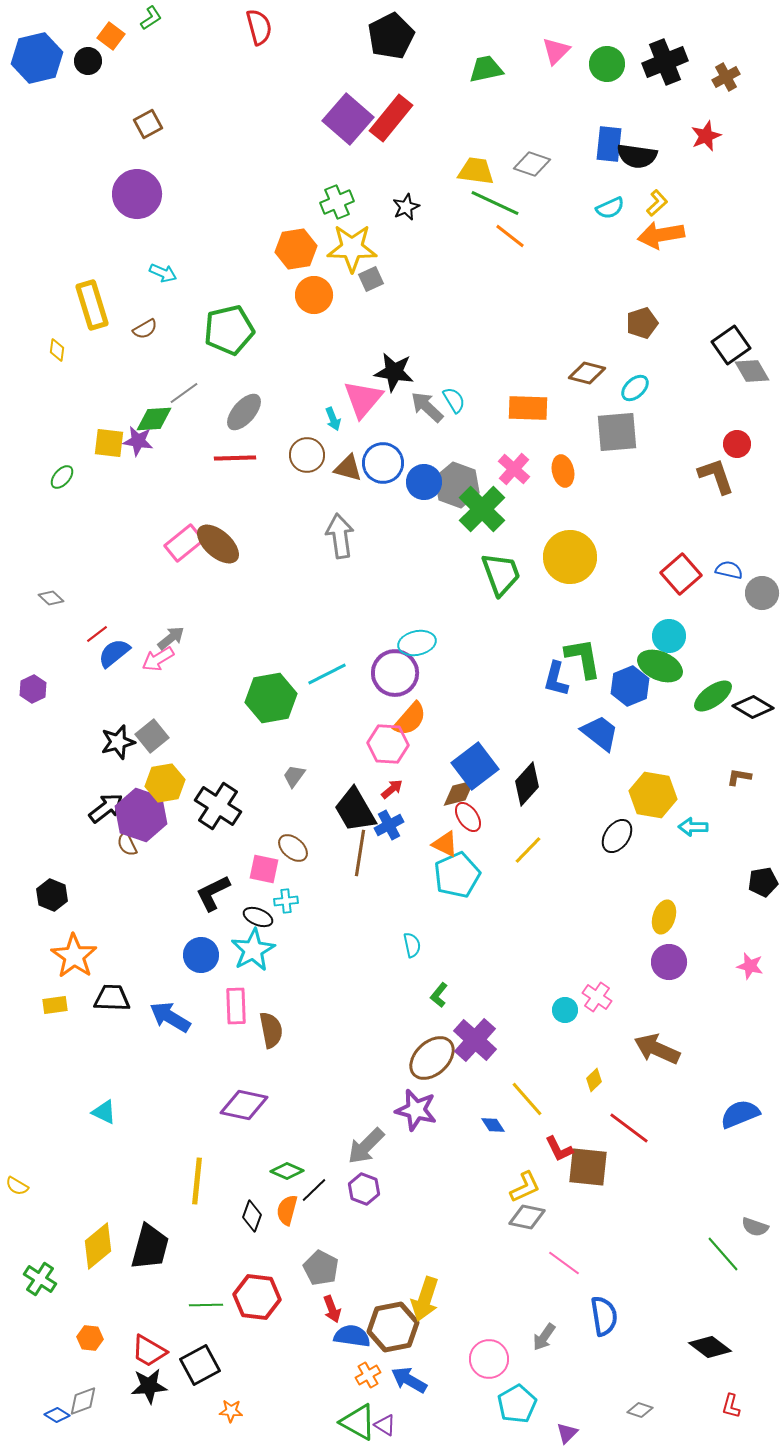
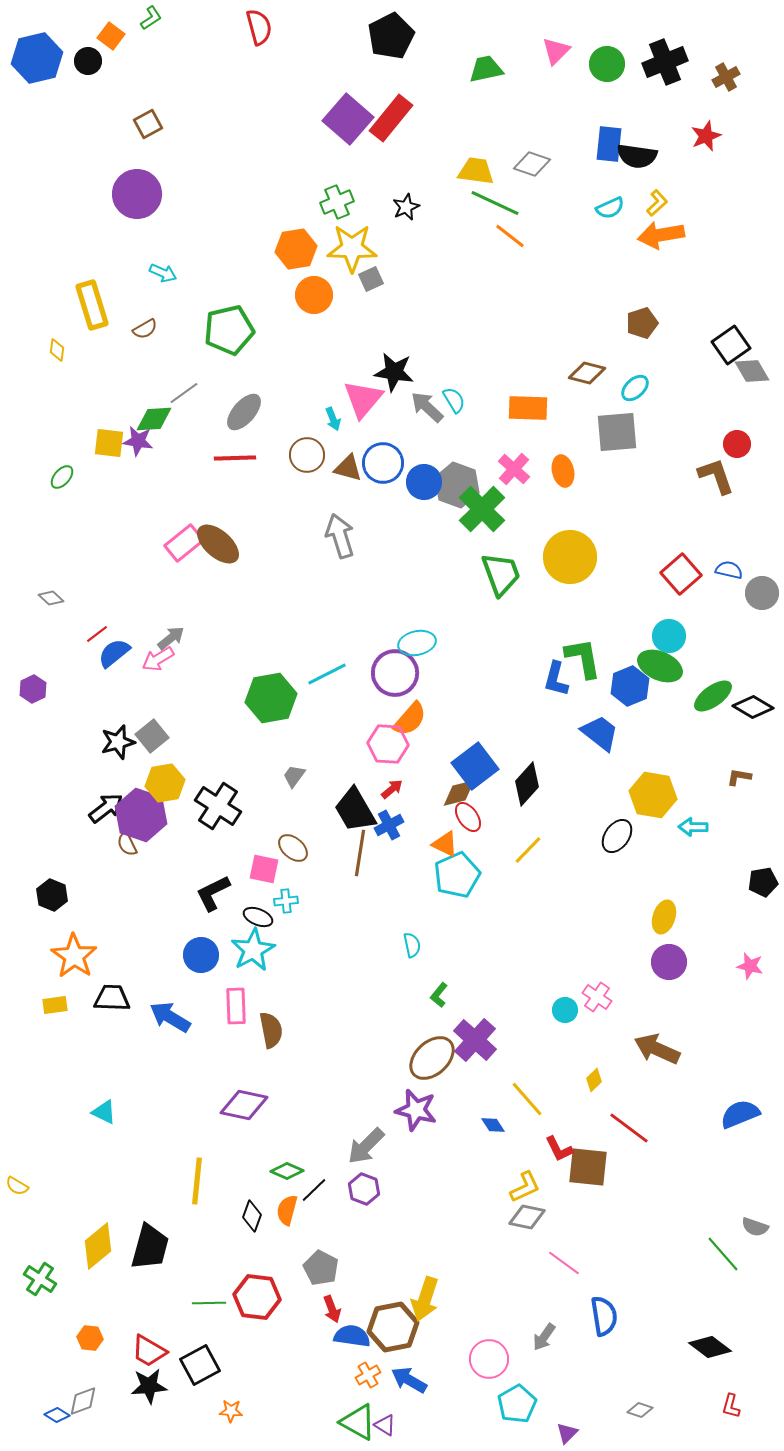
gray arrow at (340, 536): rotated 9 degrees counterclockwise
green line at (206, 1305): moved 3 px right, 2 px up
